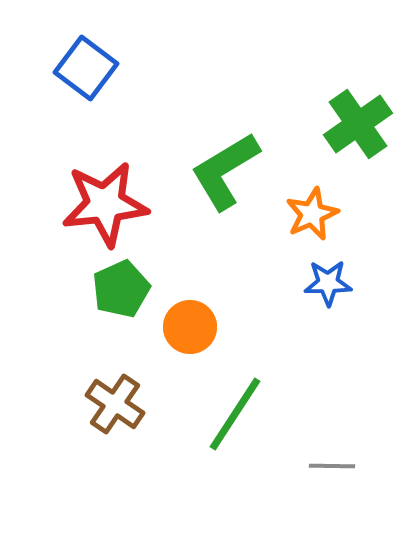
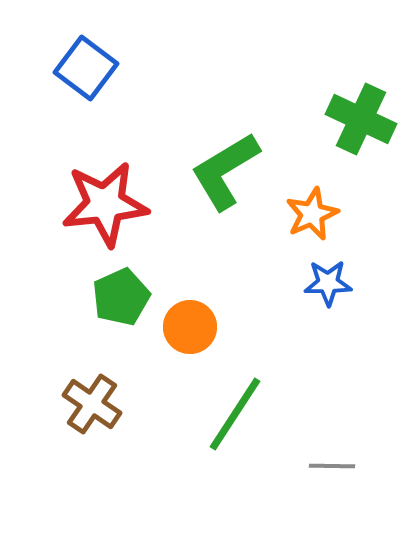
green cross: moved 3 px right, 5 px up; rotated 30 degrees counterclockwise
green pentagon: moved 8 px down
brown cross: moved 23 px left
